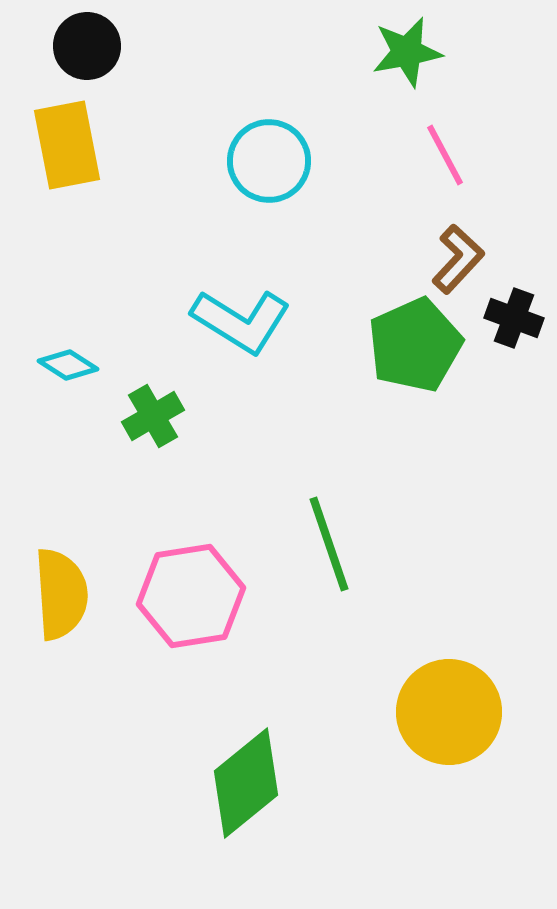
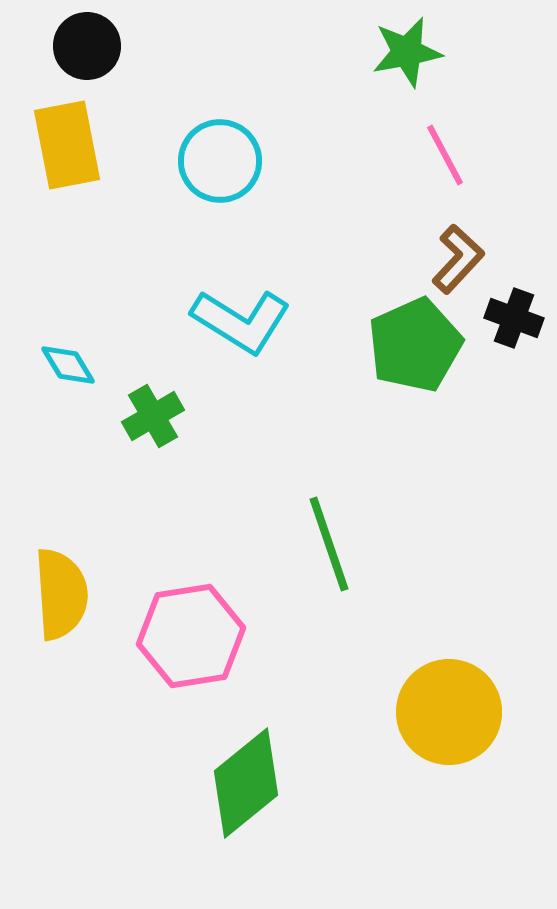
cyan circle: moved 49 px left
cyan diamond: rotated 26 degrees clockwise
pink hexagon: moved 40 px down
